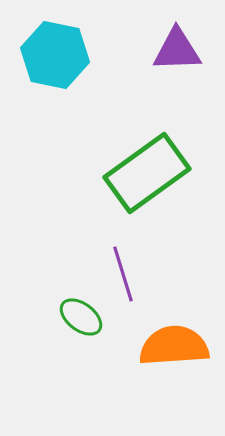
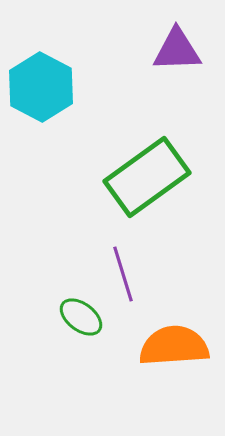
cyan hexagon: moved 14 px left, 32 px down; rotated 16 degrees clockwise
green rectangle: moved 4 px down
